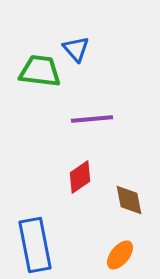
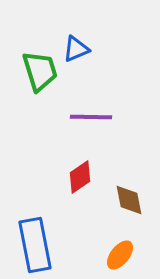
blue triangle: rotated 48 degrees clockwise
green trapezoid: rotated 66 degrees clockwise
purple line: moved 1 px left, 2 px up; rotated 6 degrees clockwise
